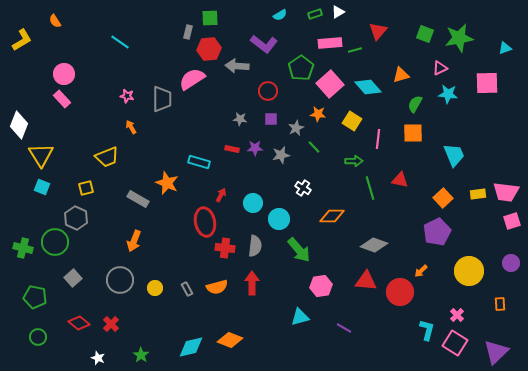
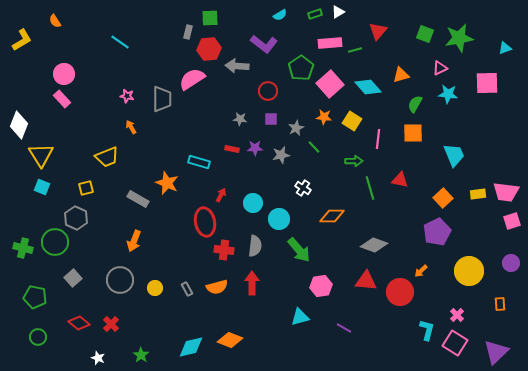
orange star at (318, 114): moved 6 px right, 3 px down
red cross at (225, 248): moved 1 px left, 2 px down
